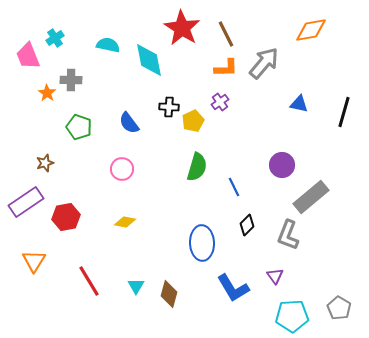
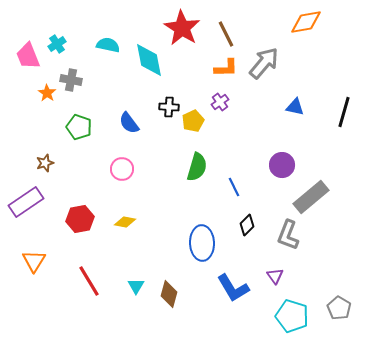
orange diamond: moved 5 px left, 8 px up
cyan cross: moved 2 px right, 6 px down
gray cross: rotated 10 degrees clockwise
blue triangle: moved 4 px left, 3 px down
red hexagon: moved 14 px right, 2 px down
cyan pentagon: rotated 20 degrees clockwise
